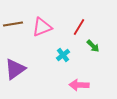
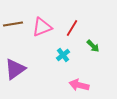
red line: moved 7 px left, 1 px down
pink arrow: rotated 12 degrees clockwise
